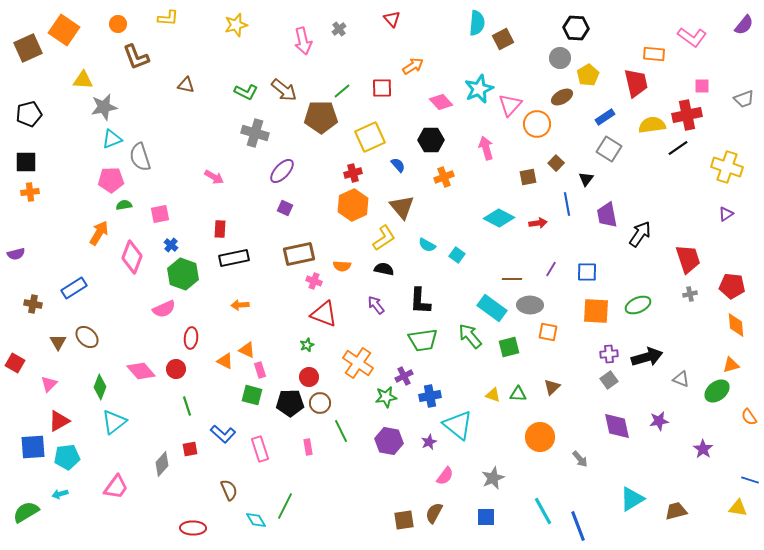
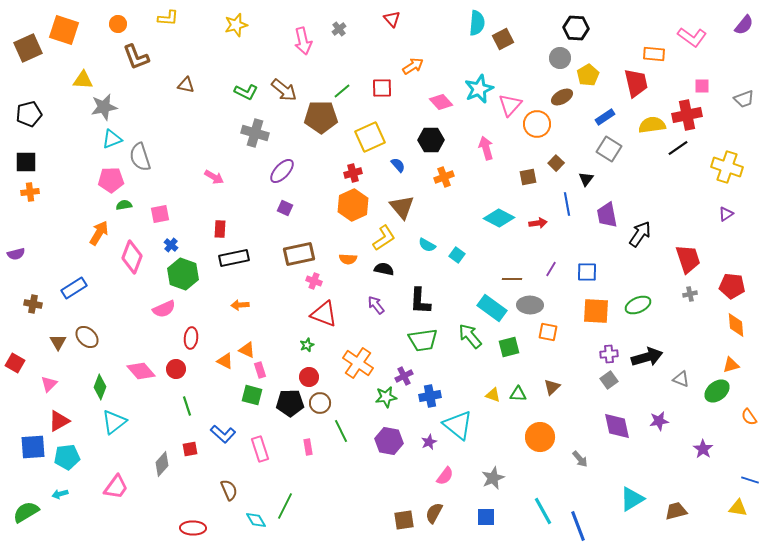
orange square at (64, 30): rotated 16 degrees counterclockwise
orange semicircle at (342, 266): moved 6 px right, 7 px up
